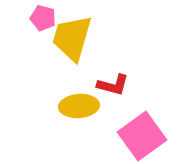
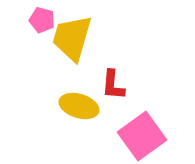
pink pentagon: moved 1 px left, 2 px down
red L-shape: rotated 80 degrees clockwise
yellow ellipse: rotated 21 degrees clockwise
